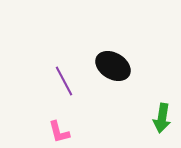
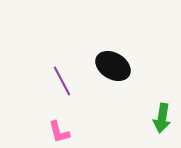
purple line: moved 2 px left
